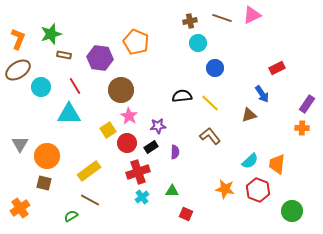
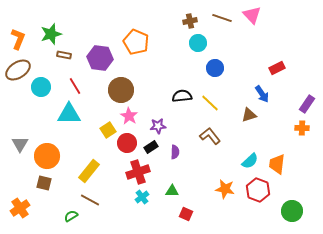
pink triangle at (252, 15): rotated 48 degrees counterclockwise
yellow rectangle at (89, 171): rotated 15 degrees counterclockwise
